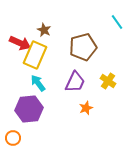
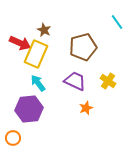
yellow rectangle: moved 1 px right, 1 px up
purple trapezoid: moved 1 px up; rotated 90 degrees counterclockwise
